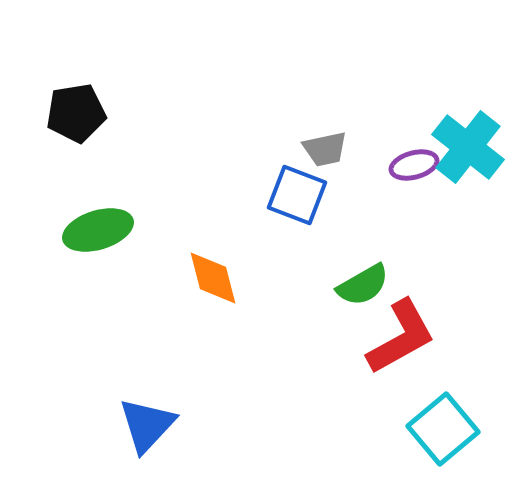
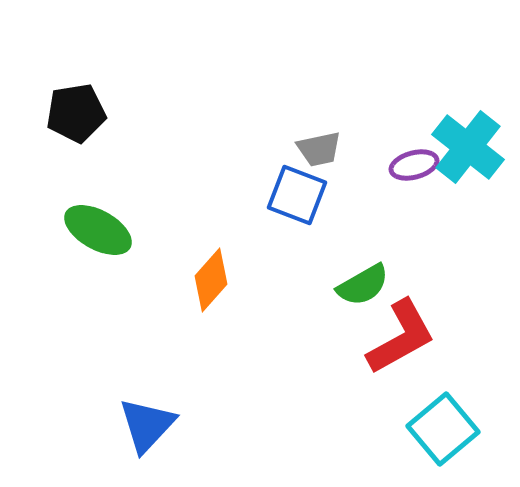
gray trapezoid: moved 6 px left
green ellipse: rotated 46 degrees clockwise
orange diamond: moved 2 px left, 2 px down; rotated 56 degrees clockwise
